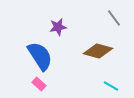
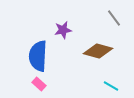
purple star: moved 5 px right, 3 px down
blue semicircle: moved 2 px left; rotated 144 degrees counterclockwise
